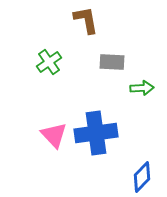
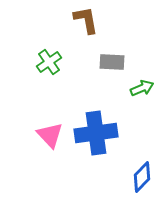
green arrow: rotated 20 degrees counterclockwise
pink triangle: moved 4 px left
